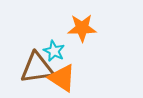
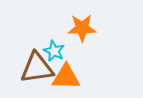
orange triangle: moved 4 px right, 1 px up; rotated 32 degrees counterclockwise
